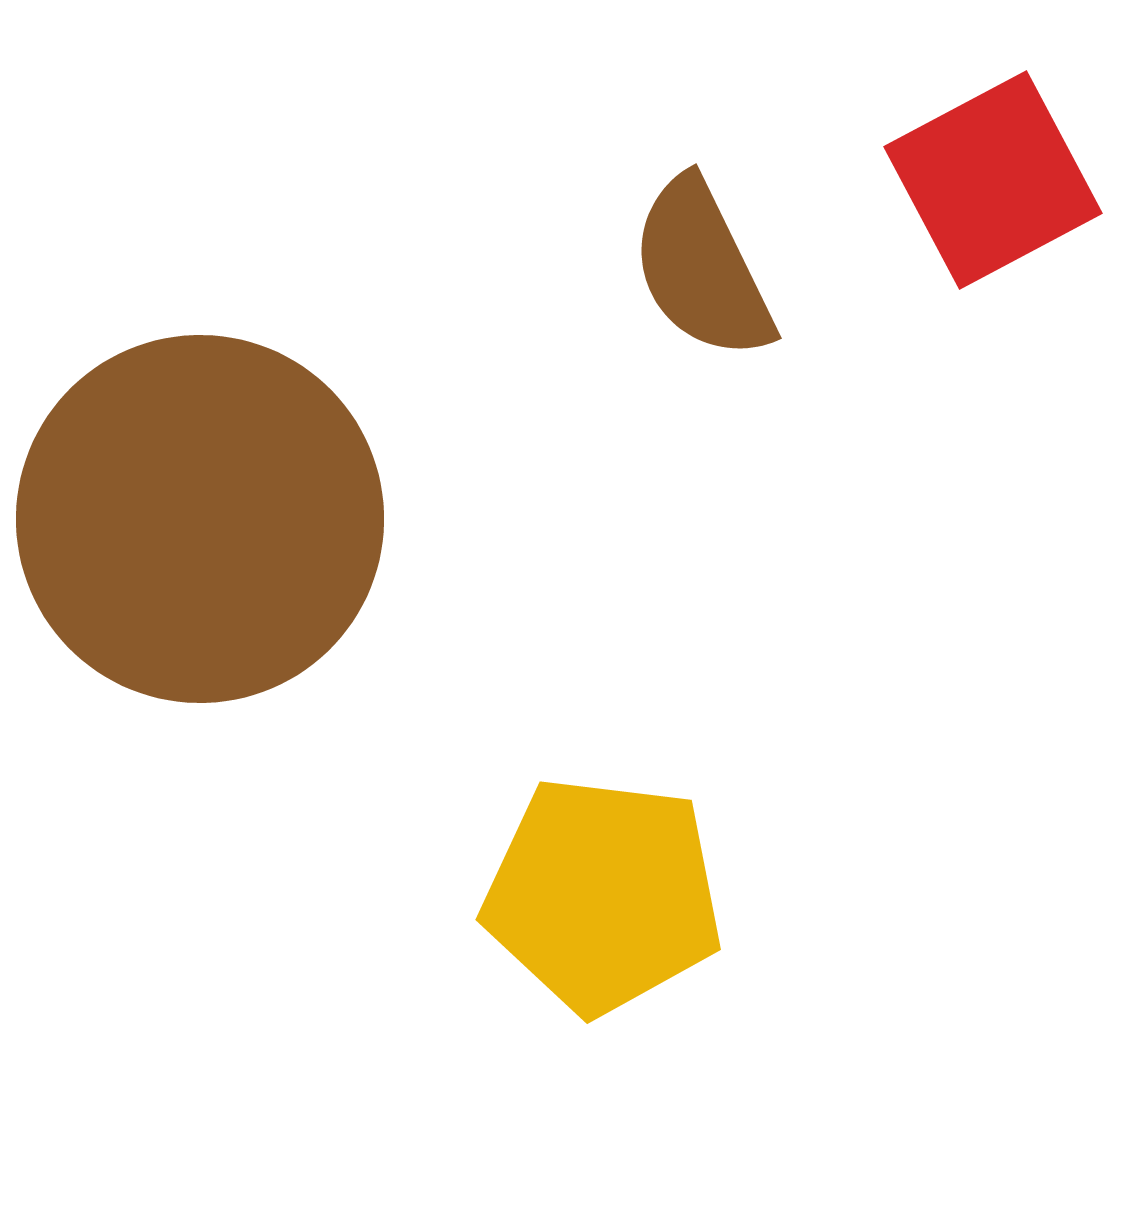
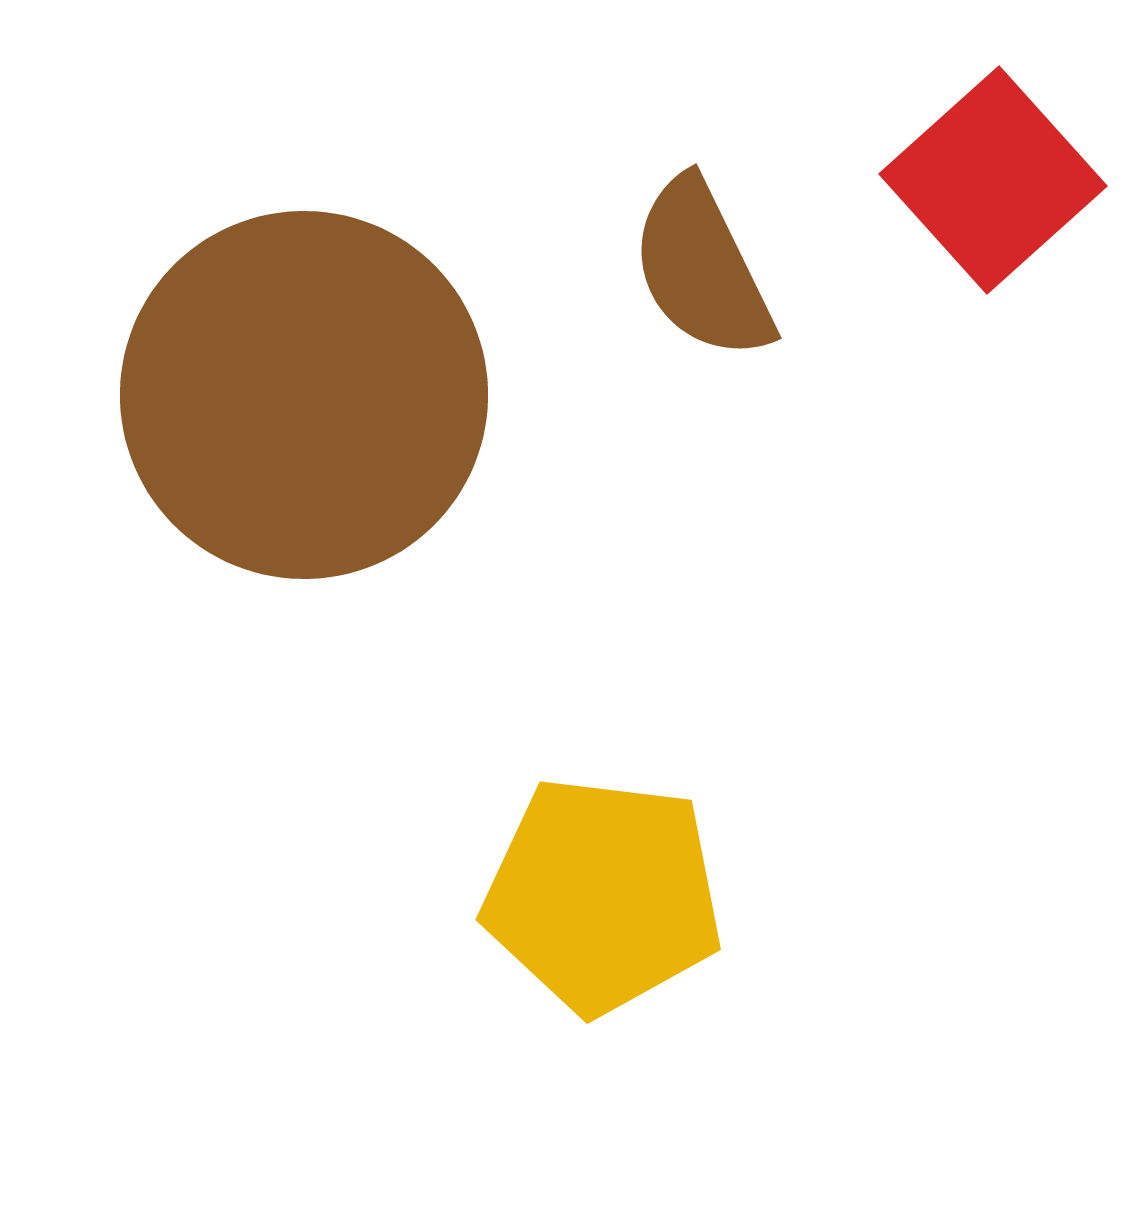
red square: rotated 14 degrees counterclockwise
brown circle: moved 104 px right, 124 px up
